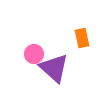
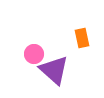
purple triangle: moved 2 px down
